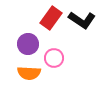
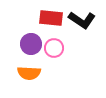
red rectangle: rotated 60 degrees clockwise
purple circle: moved 3 px right
pink circle: moved 10 px up
